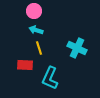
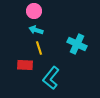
cyan cross: moved 4 px up
cyan L-shape: moved 1 px right; rotated 15 degrees clockwise
